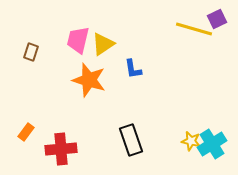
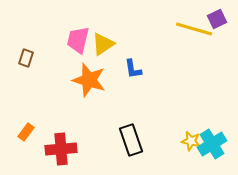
brown rectangle: moved 5 px left, 6 px down
